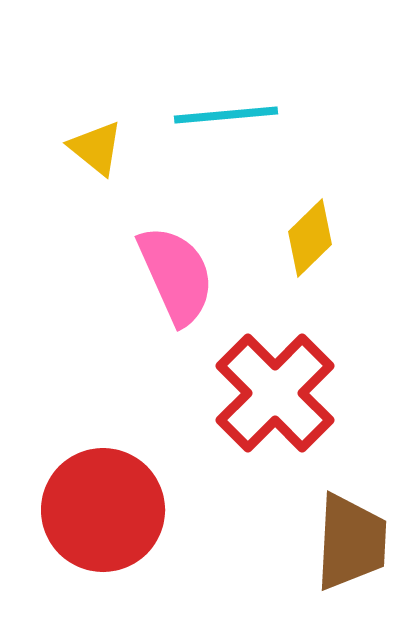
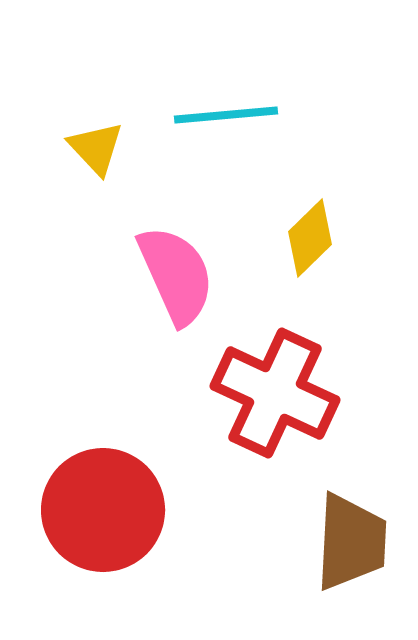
yellow triangle: rotated 8 degrees clockwise
red cross: rotated 20 degrees counterclockwise
